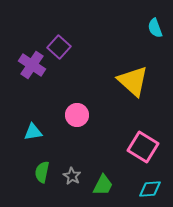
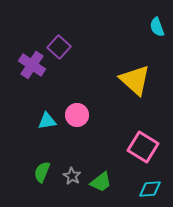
cyan semicircle: moved 2 px right, 1 px up
yellow triangle: moved 2 px right, 1 px up
cyan triangle: moved 14 px right, 11 px up
green semicircle: rotated 10 degrees clockwise
green trapezoid: moved 2 px left, 3 px up; rotated 25 degrees clockwise
